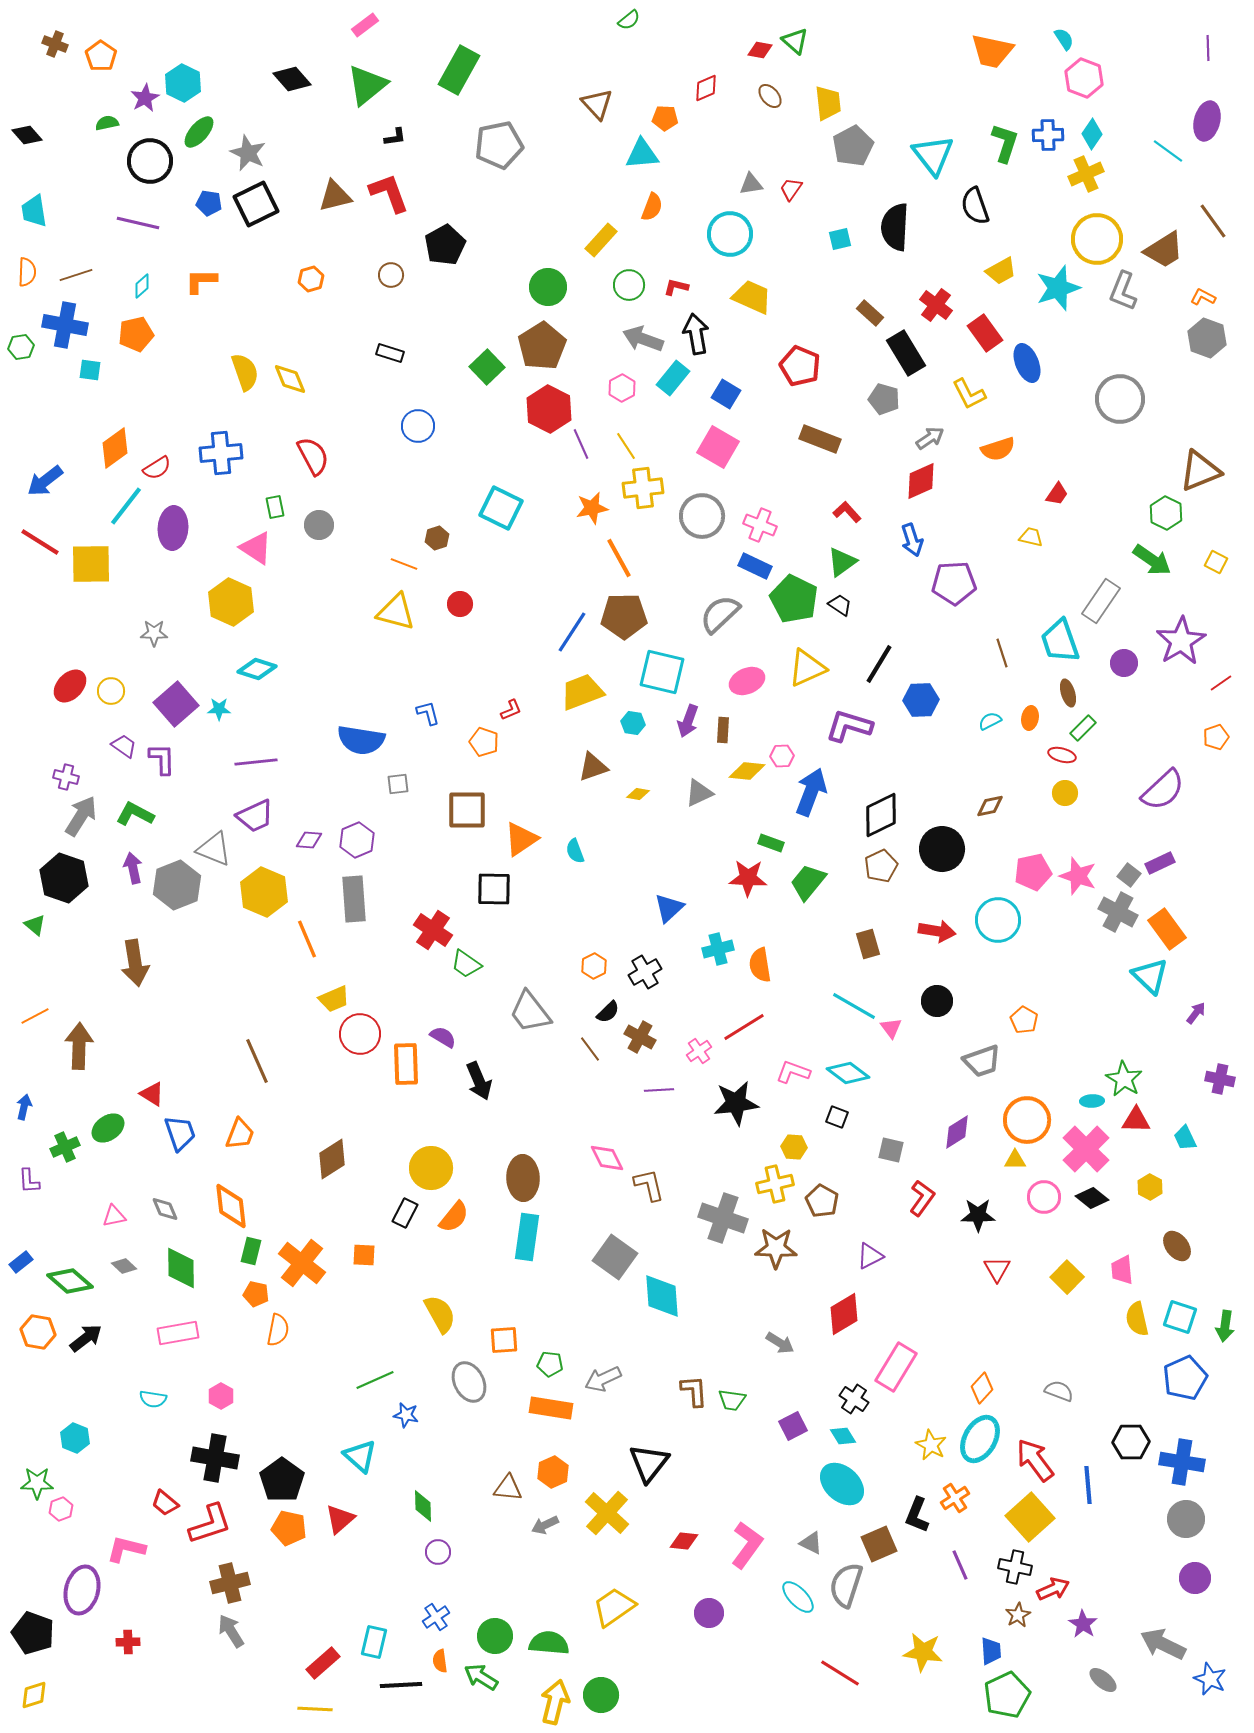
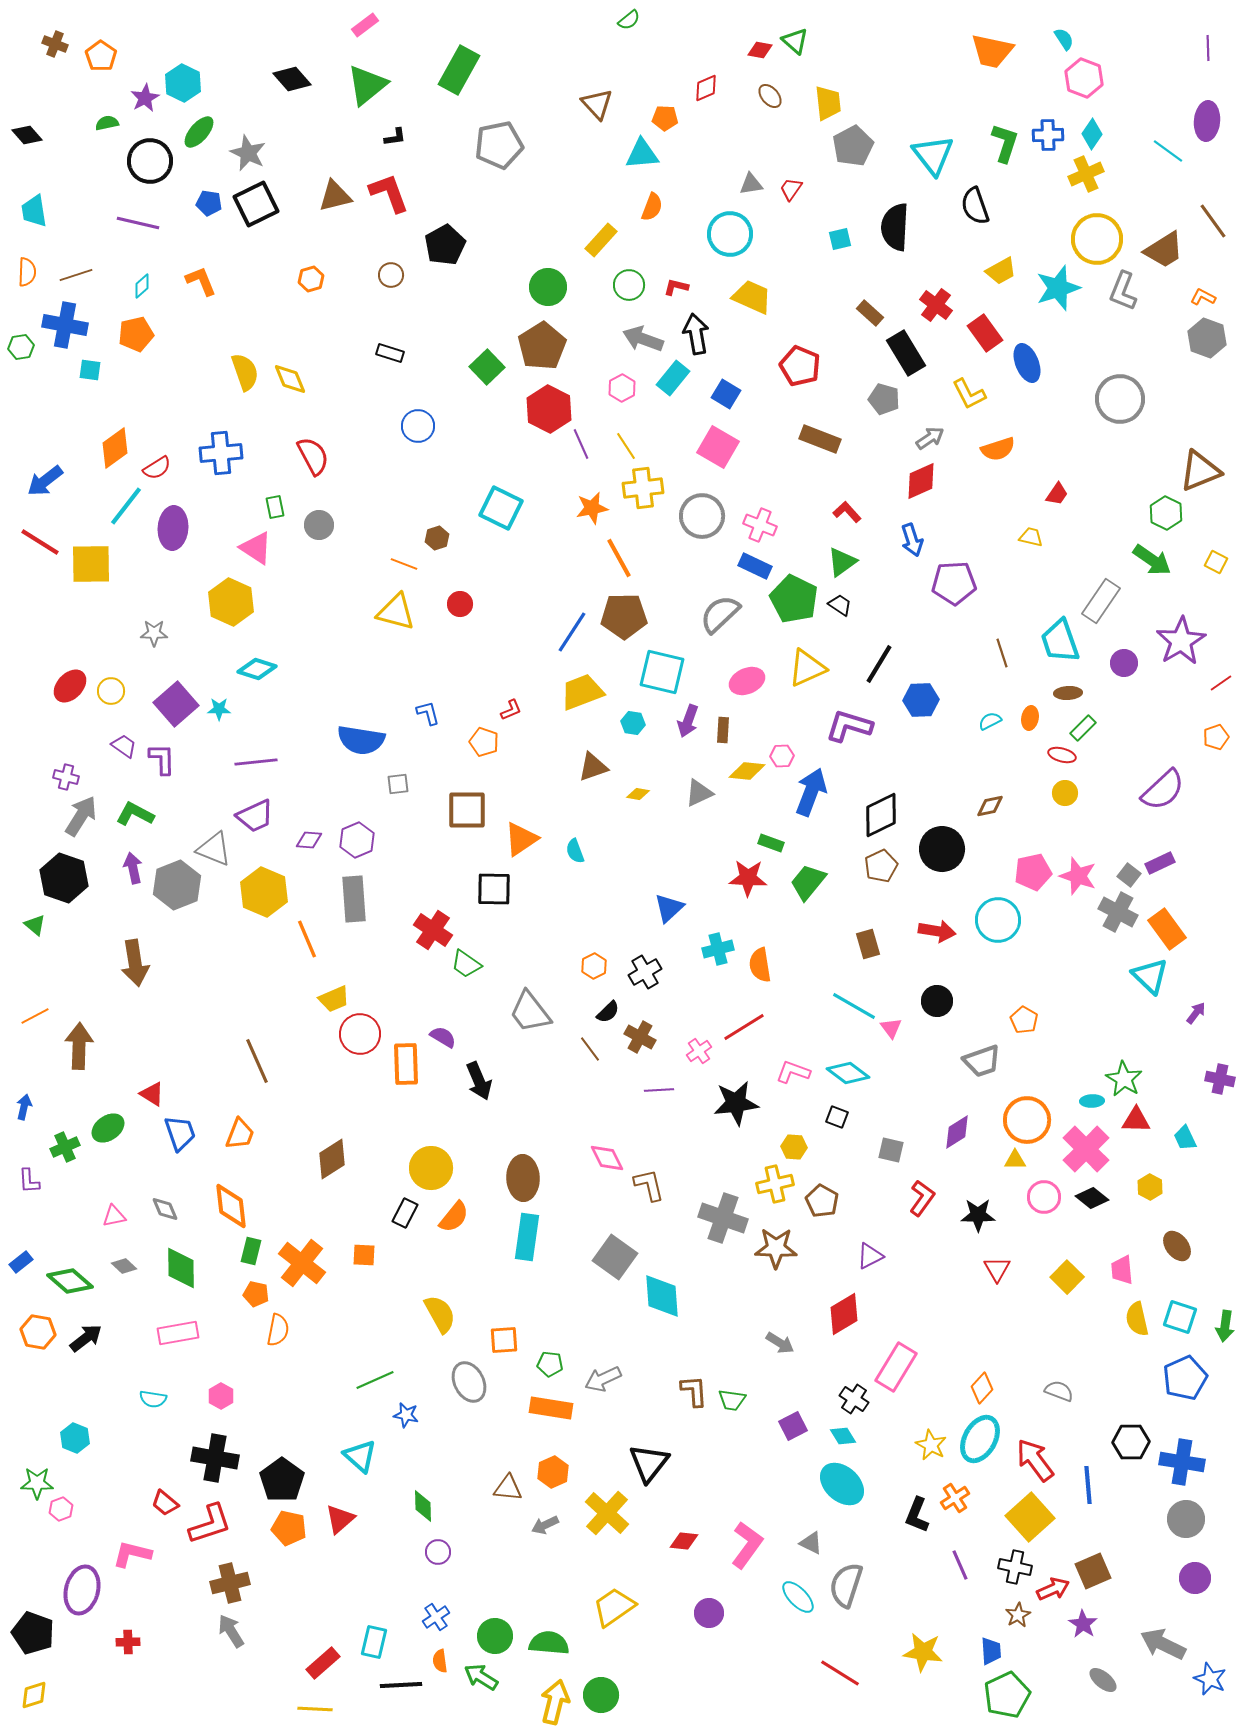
purple ellipse at (1207, 121): rotated 9 degrees counterclockwise
orange L-shape at (201, 281): rotated 68 degrees clockwise
brown ellipse at (1068, 693): rotated 76 degrees counterclockwise
brown square at (879, 1544): moved 214 px right, 27 px down
pink L-shape at (126, 1549): moved 6 px right, 5 px down
